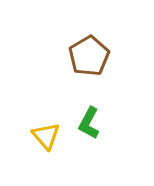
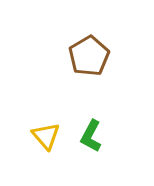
green L-shape: moved 2 px right, 13 px down
